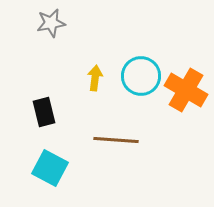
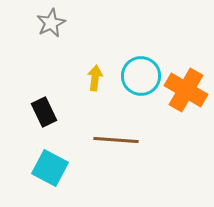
gray star: rotated 16 degrees counterclockwise
black rectangle: rotated 12 degrees counterclockwise
